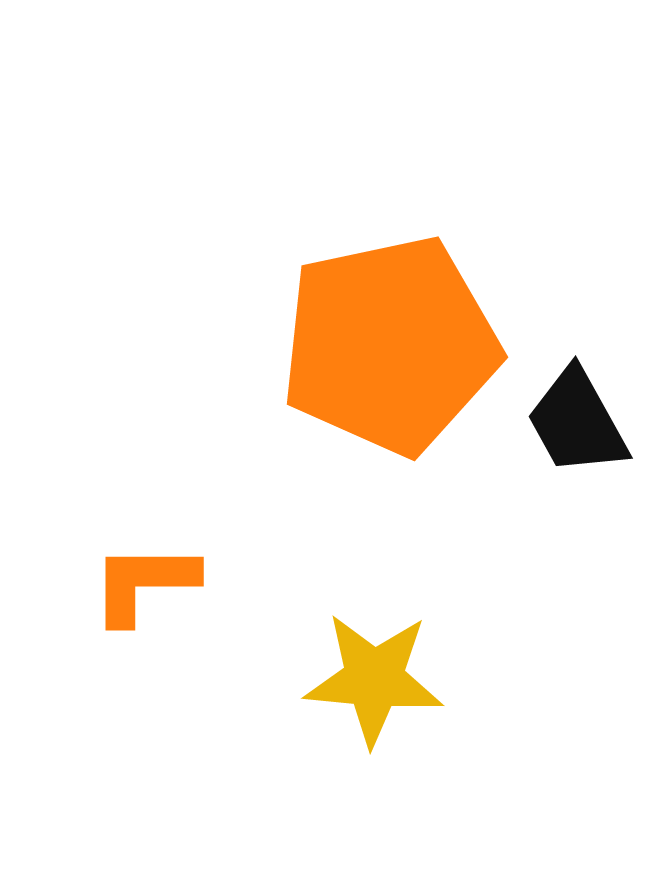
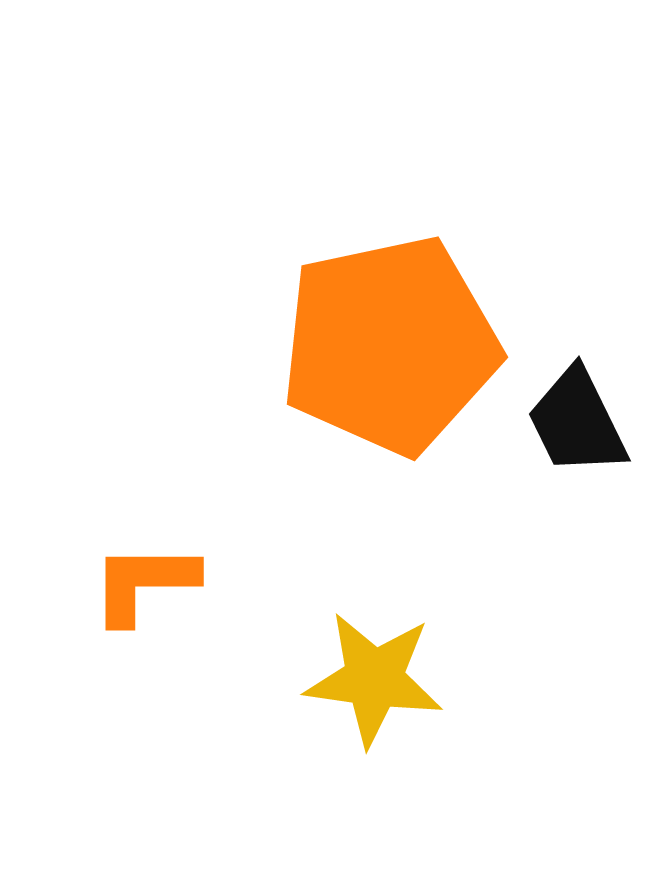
black trapezoid: rotated 3 degrees clockwise
yellow star: rotated 3 degrees clockwise
